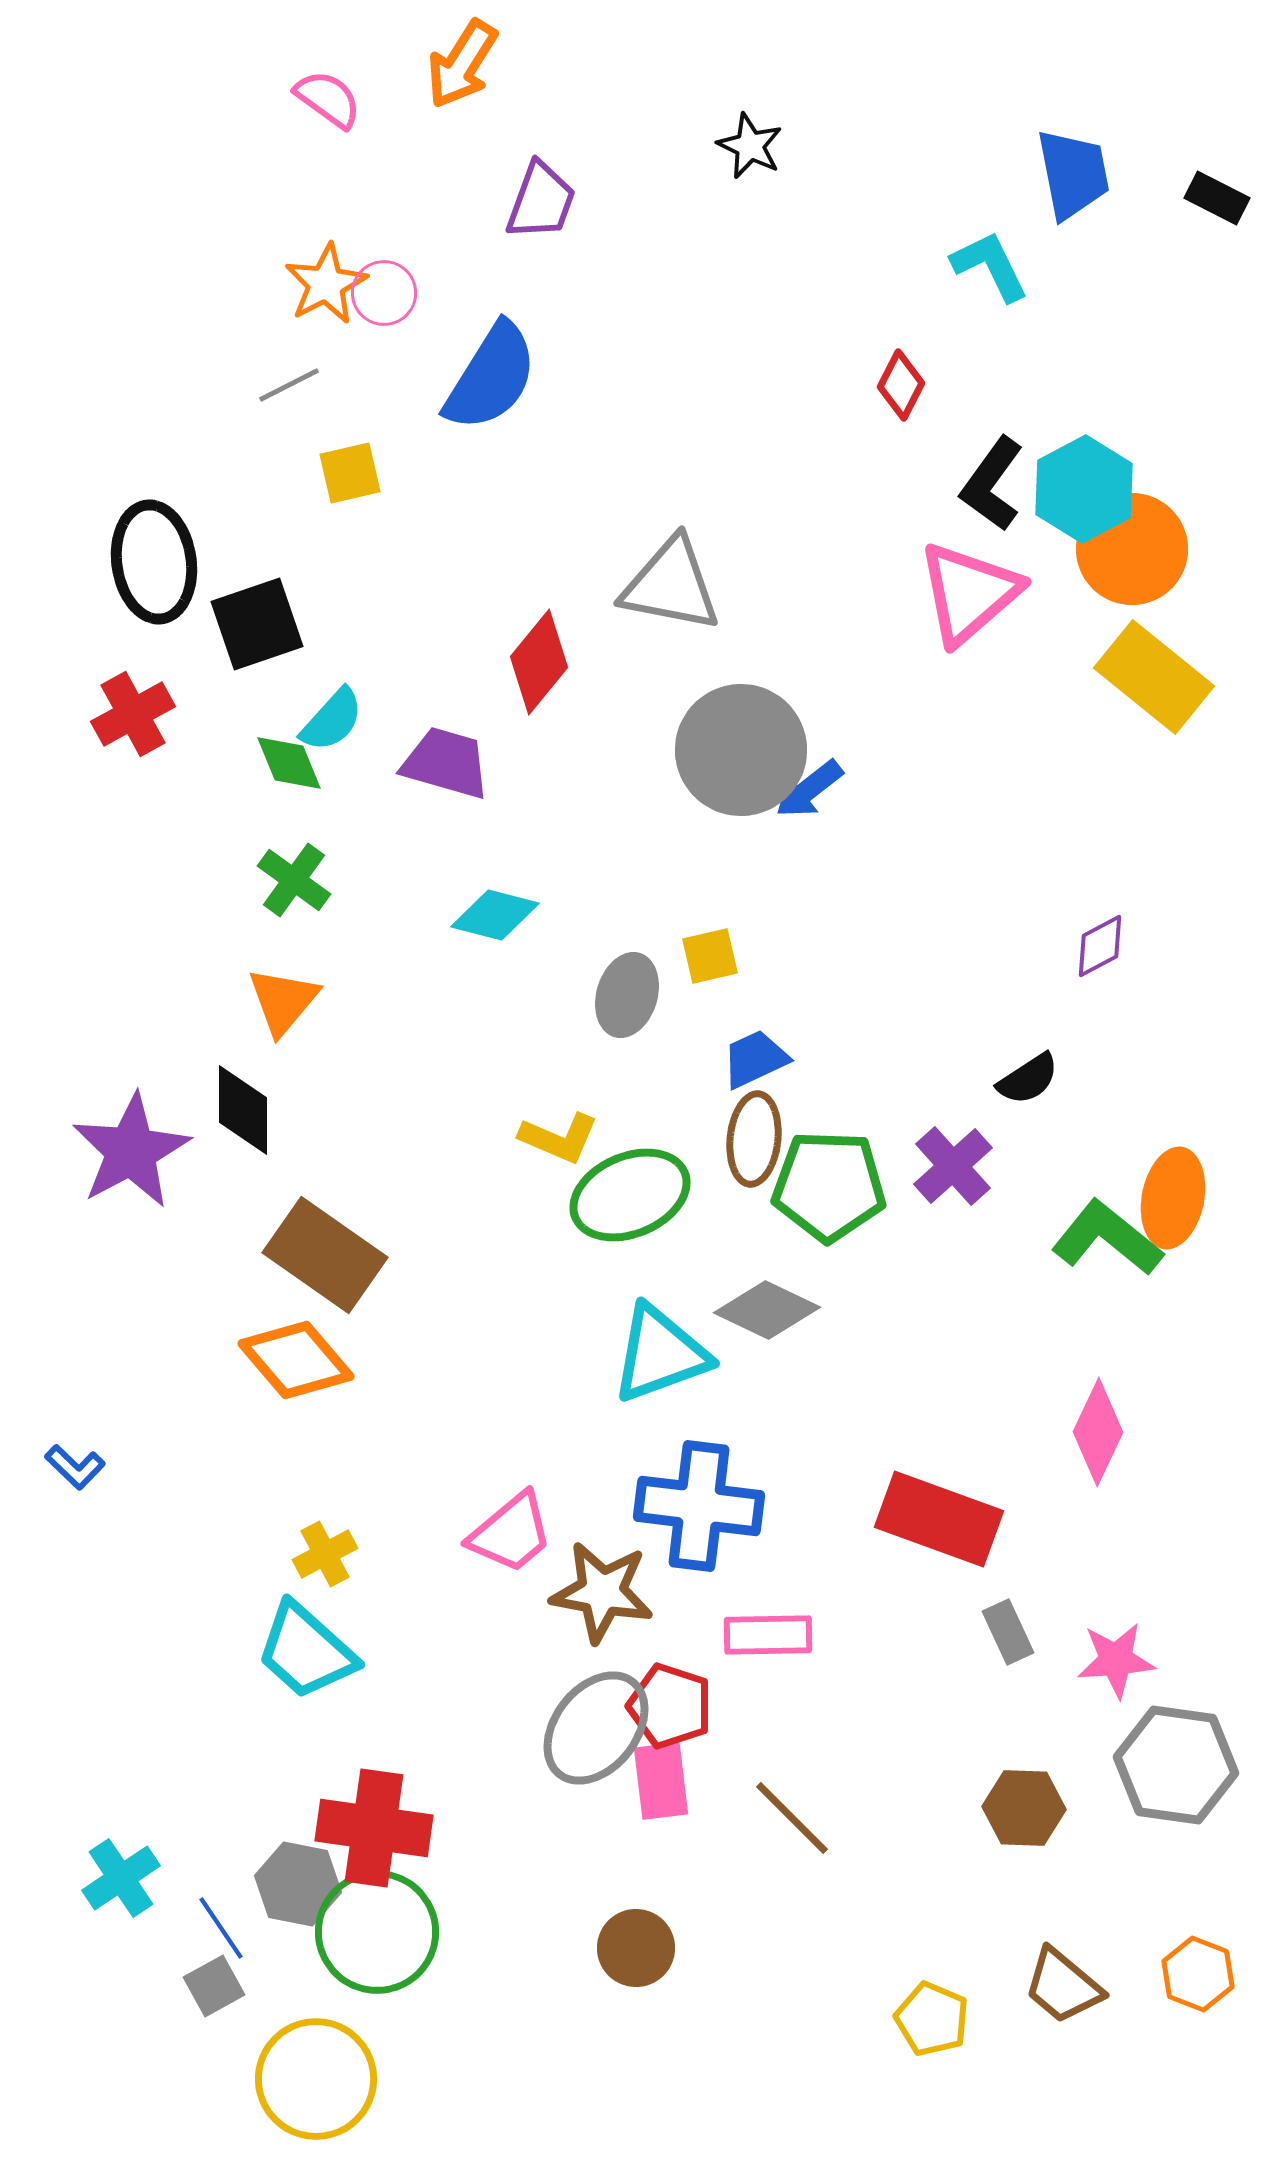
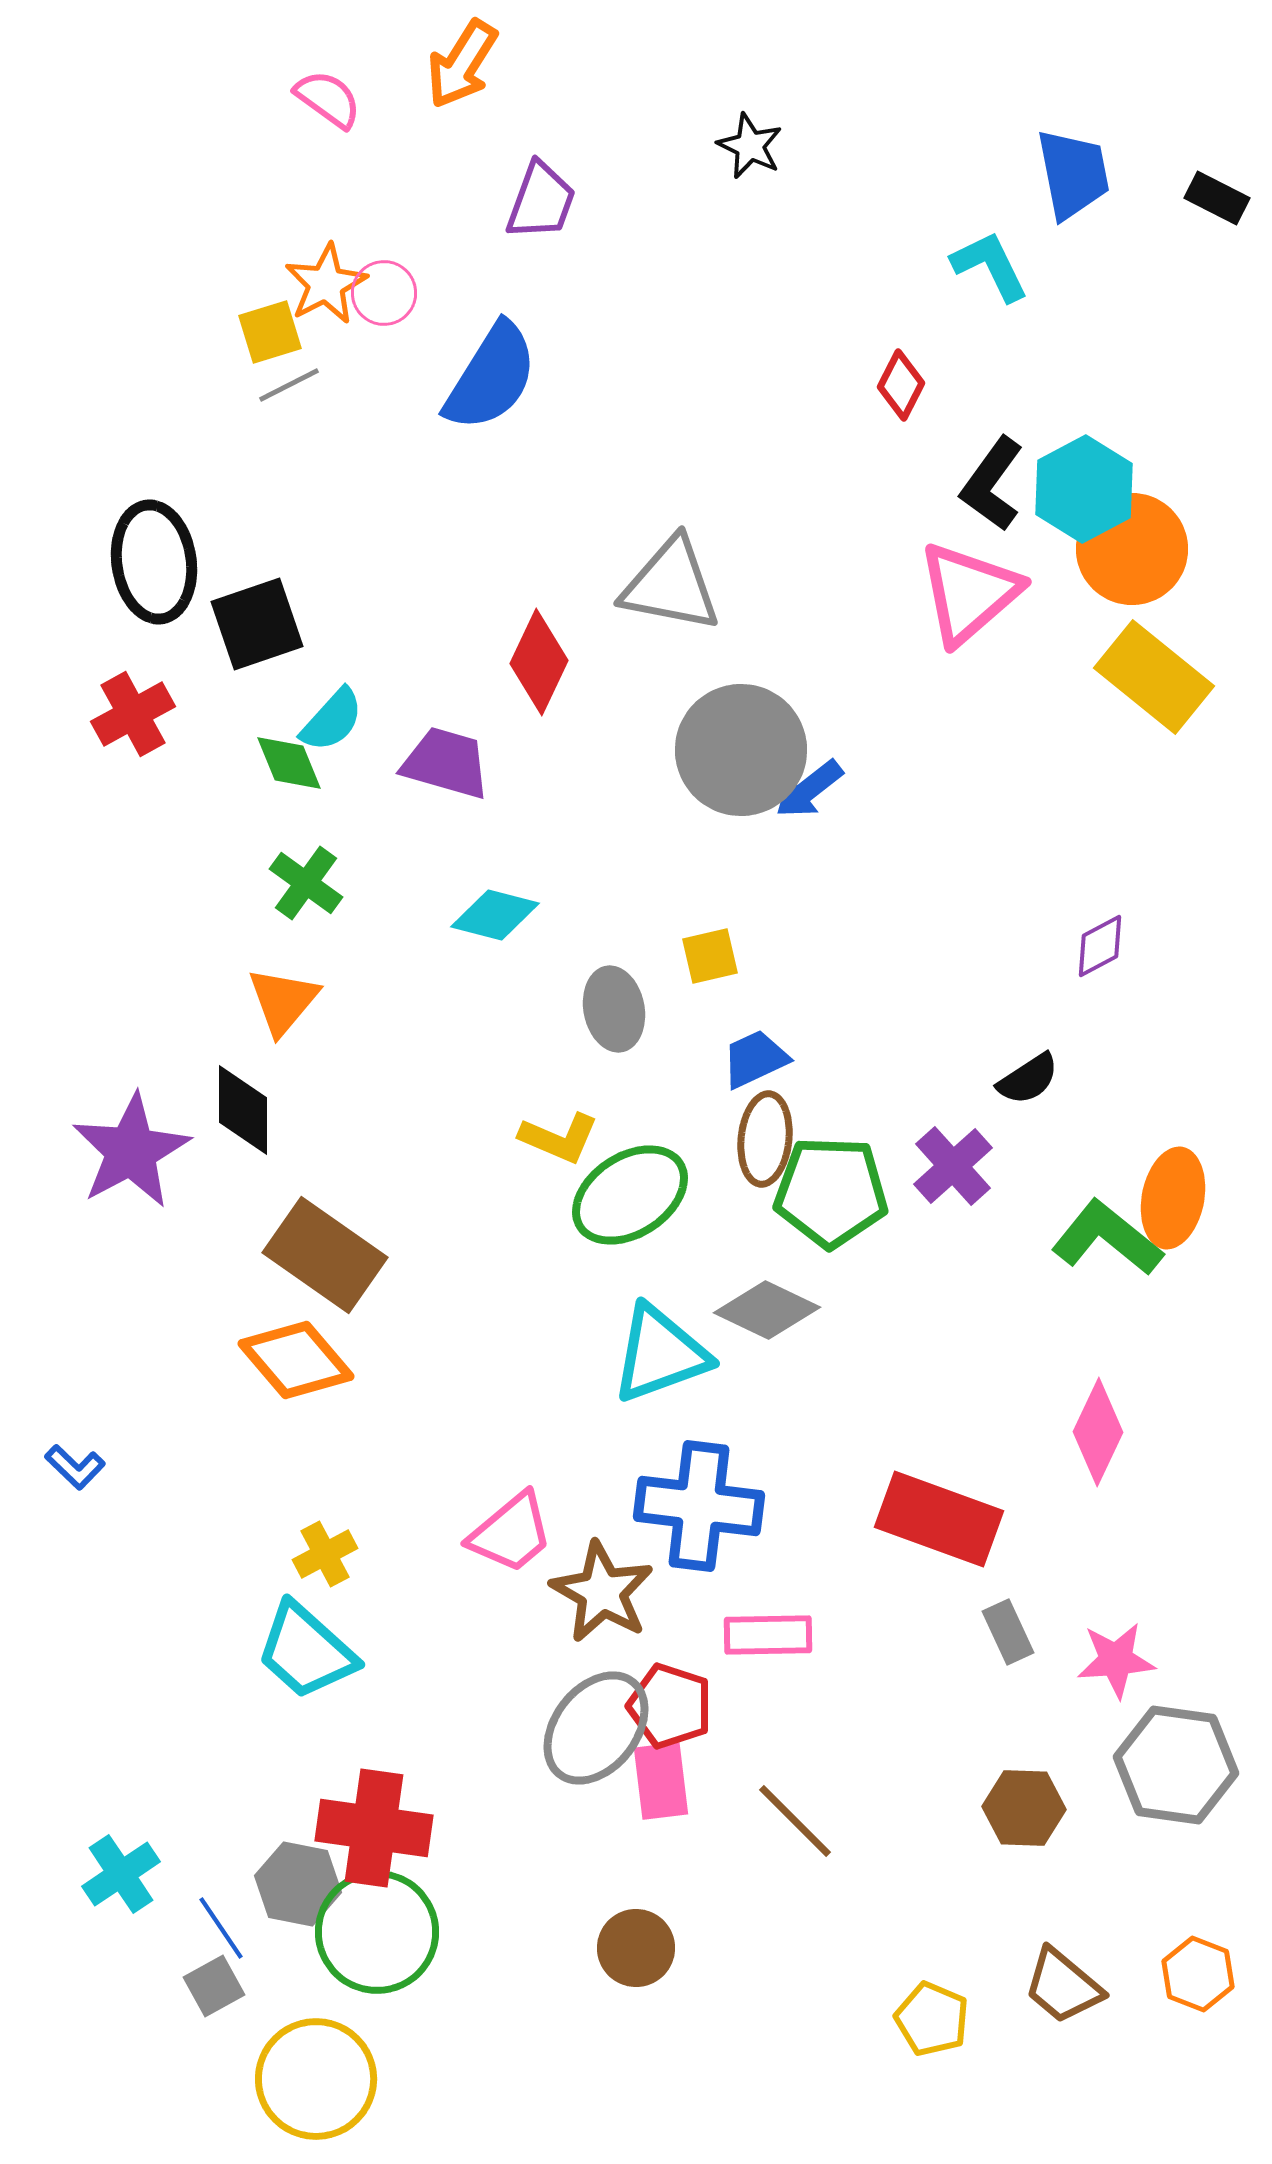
yellow square at (350, 473): moved 80 px left, 141 px up; rotated 4 degrees counterclockwise
red diamond at (539, 662): rotated 14 degrees counterclockwise
green cross at (294, 880): moved 12 px right, 3 px down
gray ellipse at (627, 995): moved 13 px left, 14 px down; rotated 28 degrees counterclockwise
brown ellipse at (754, 1139): moved 11 px right
green pentagon at (829, 1186): moved 2 px right, 6 px down
green ellipse at (630, 1195): rotated 10 degrees counterclockwise
brown star at (602, 1592): rotated 20 degrees clockwise
brown line at (792, 1818): moved 3 px right, 3 px down
cyan cross at (121, 1878): moved 4 px up
